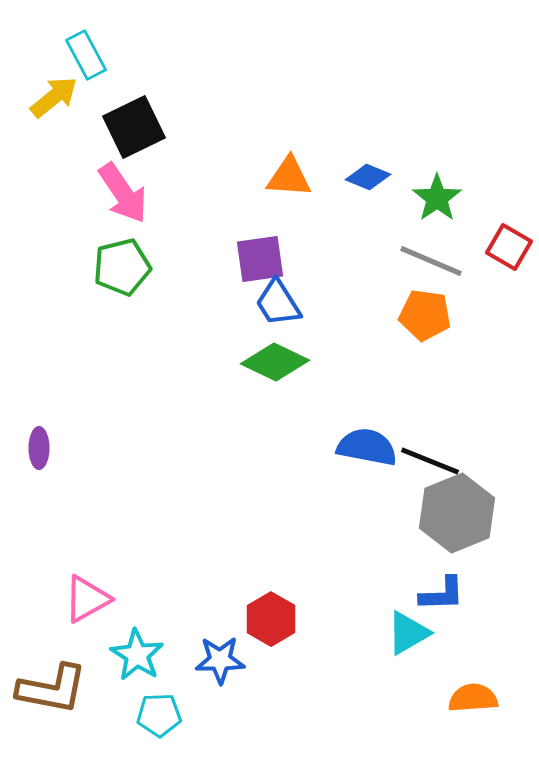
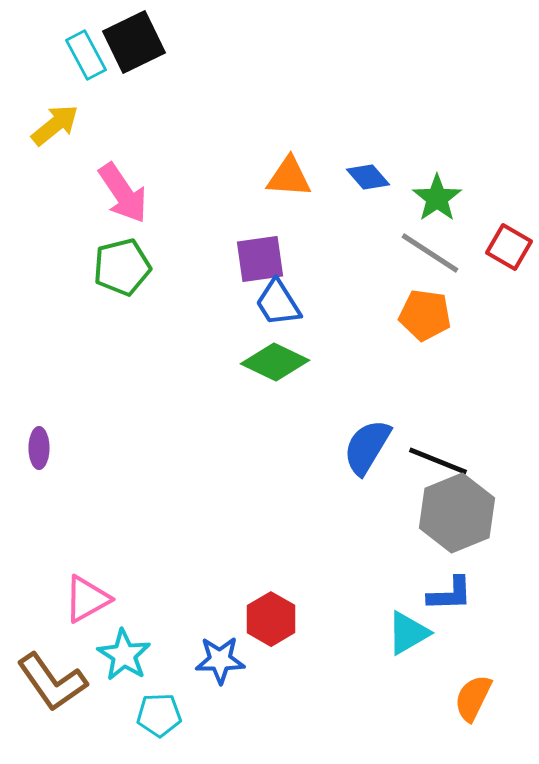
yellow arrow: moved 1 px right, 28 px down
black square: moved 85 px up
blue diamond: rotated 27 degrees clockwise
gray line: moved 1 px left, 8 px up; rotated 10 degrees clockwise
blue semicircle: rotated 70 degrees counterclockwise
black line: moved 8 px right
blue L-shape: moved 8 px right
cyan star: moved 13 px left
brown L-shape: moved 7 px up; rotated 44 degrees clockwise
orange semicircle: rotated 60 degrees counterclockwise
